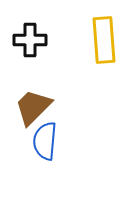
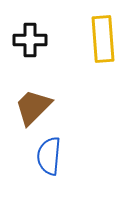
yellow rectangle: moved 1 px left, 1 px up
blue semicircle: moved 4 px right, 15 px down
